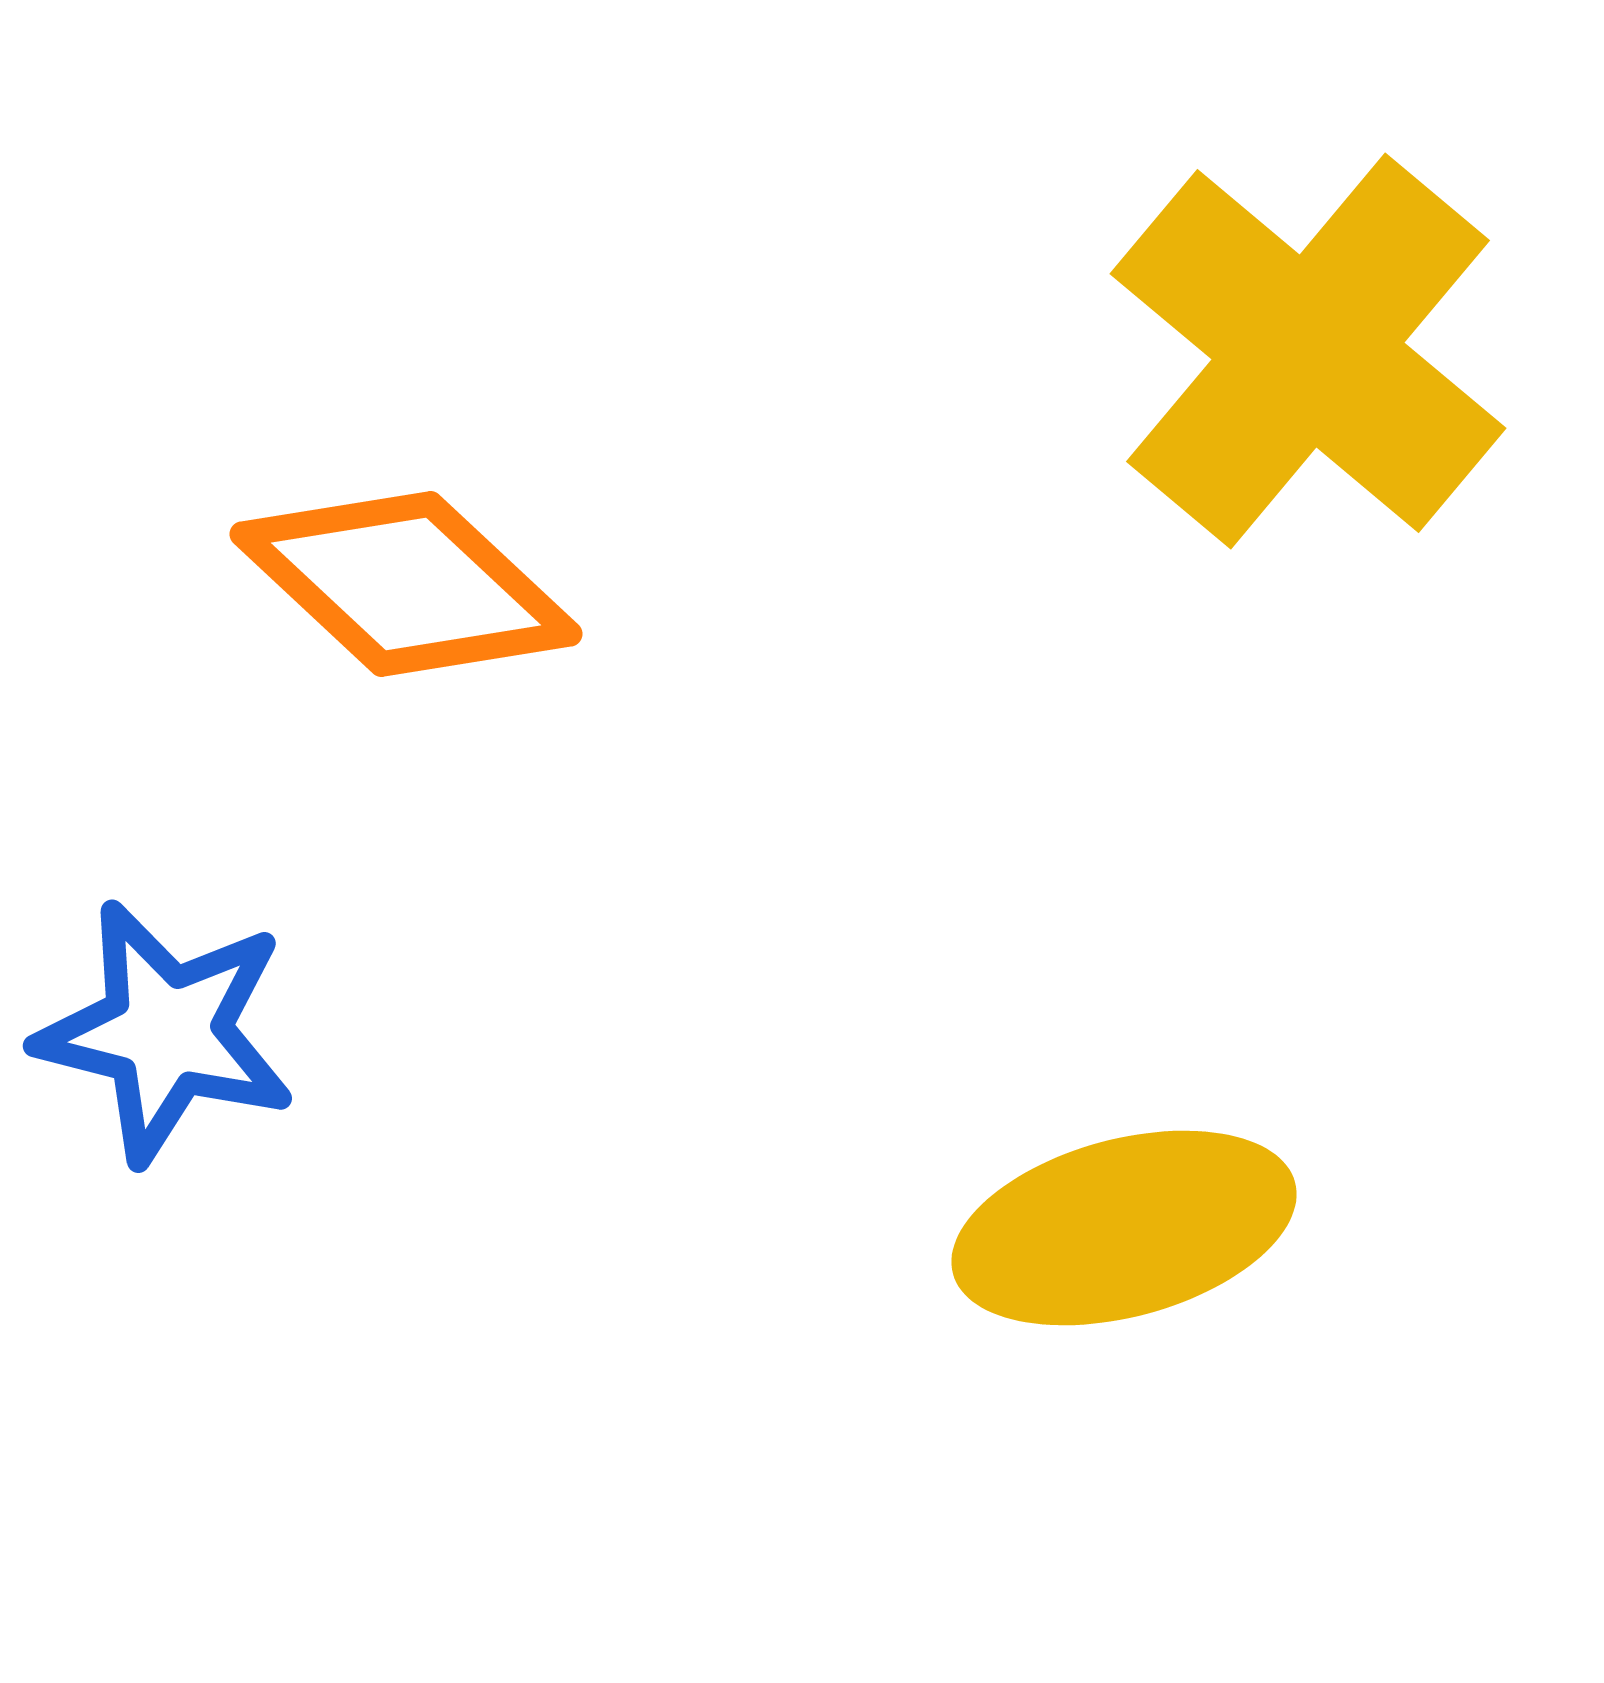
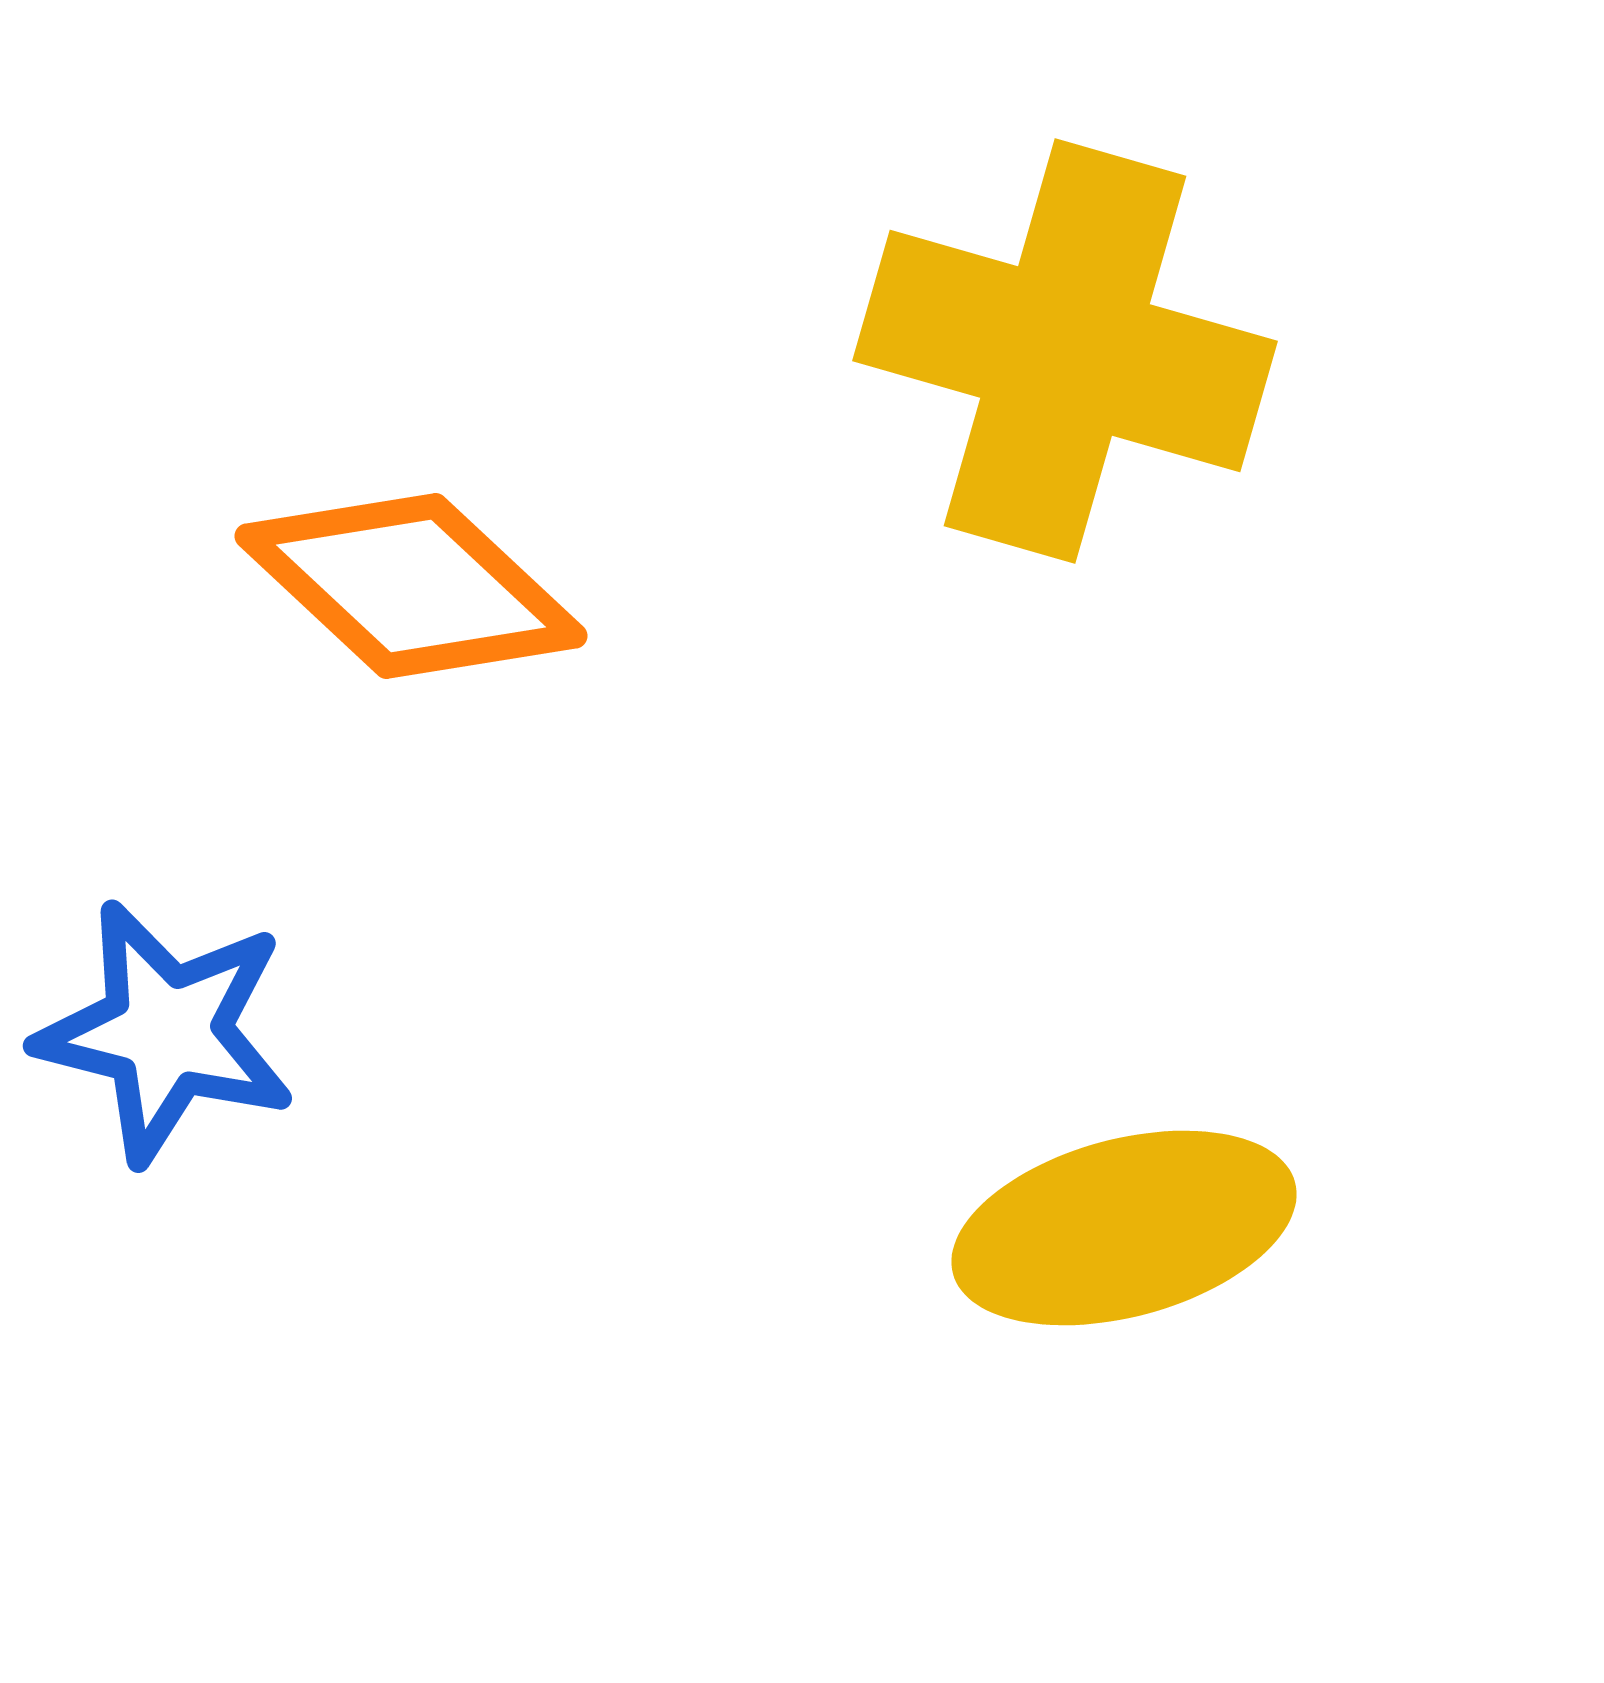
yellow cross: moved 243 px left; rotated 24 degrees counterclockwise
orange diamond: moved 5 px right, 2 px down
